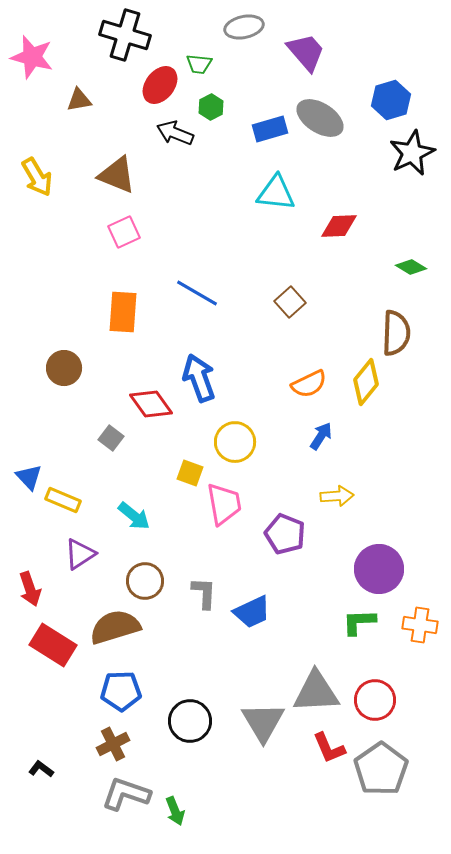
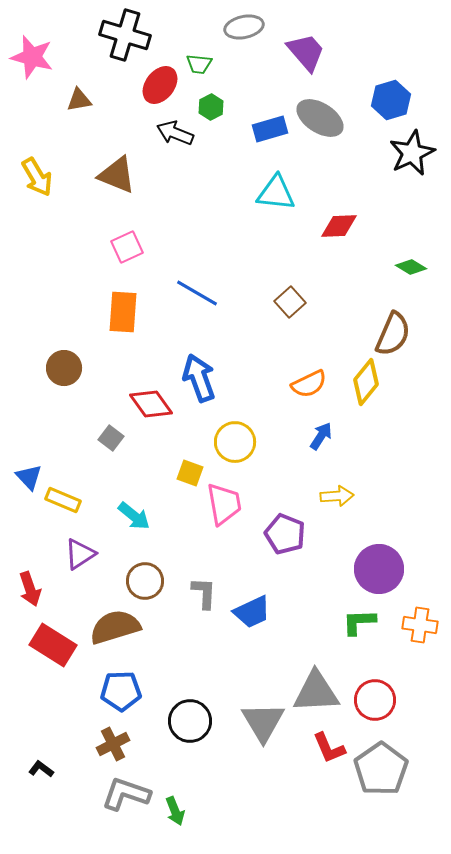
pink square at (124, 232): moved 3 px right, 15 px down
brown semicircle at (396, 333): moved 3 px left, 1 px down; rotated 21 degrees clockwise
